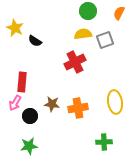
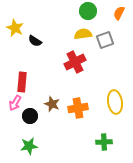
brown star: rotated 14 degrees clockwise
